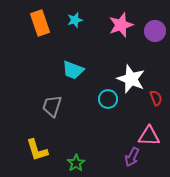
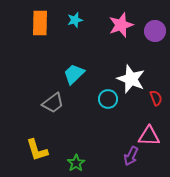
orange rectangle: rotated 20 degrees clockwise
cyan trapezoid: moved 1 px right, 4 px down; rotated 115 degrees clockwise
gray trapezoid: moved 1 px right, 3 px up; rotated 145 degrees counterclockwise
purple arrow: moved 1 px left, 1 px up
